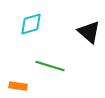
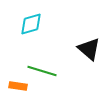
black triangle: moved 17 px down
green line: moved 8 px left, 5 px down
